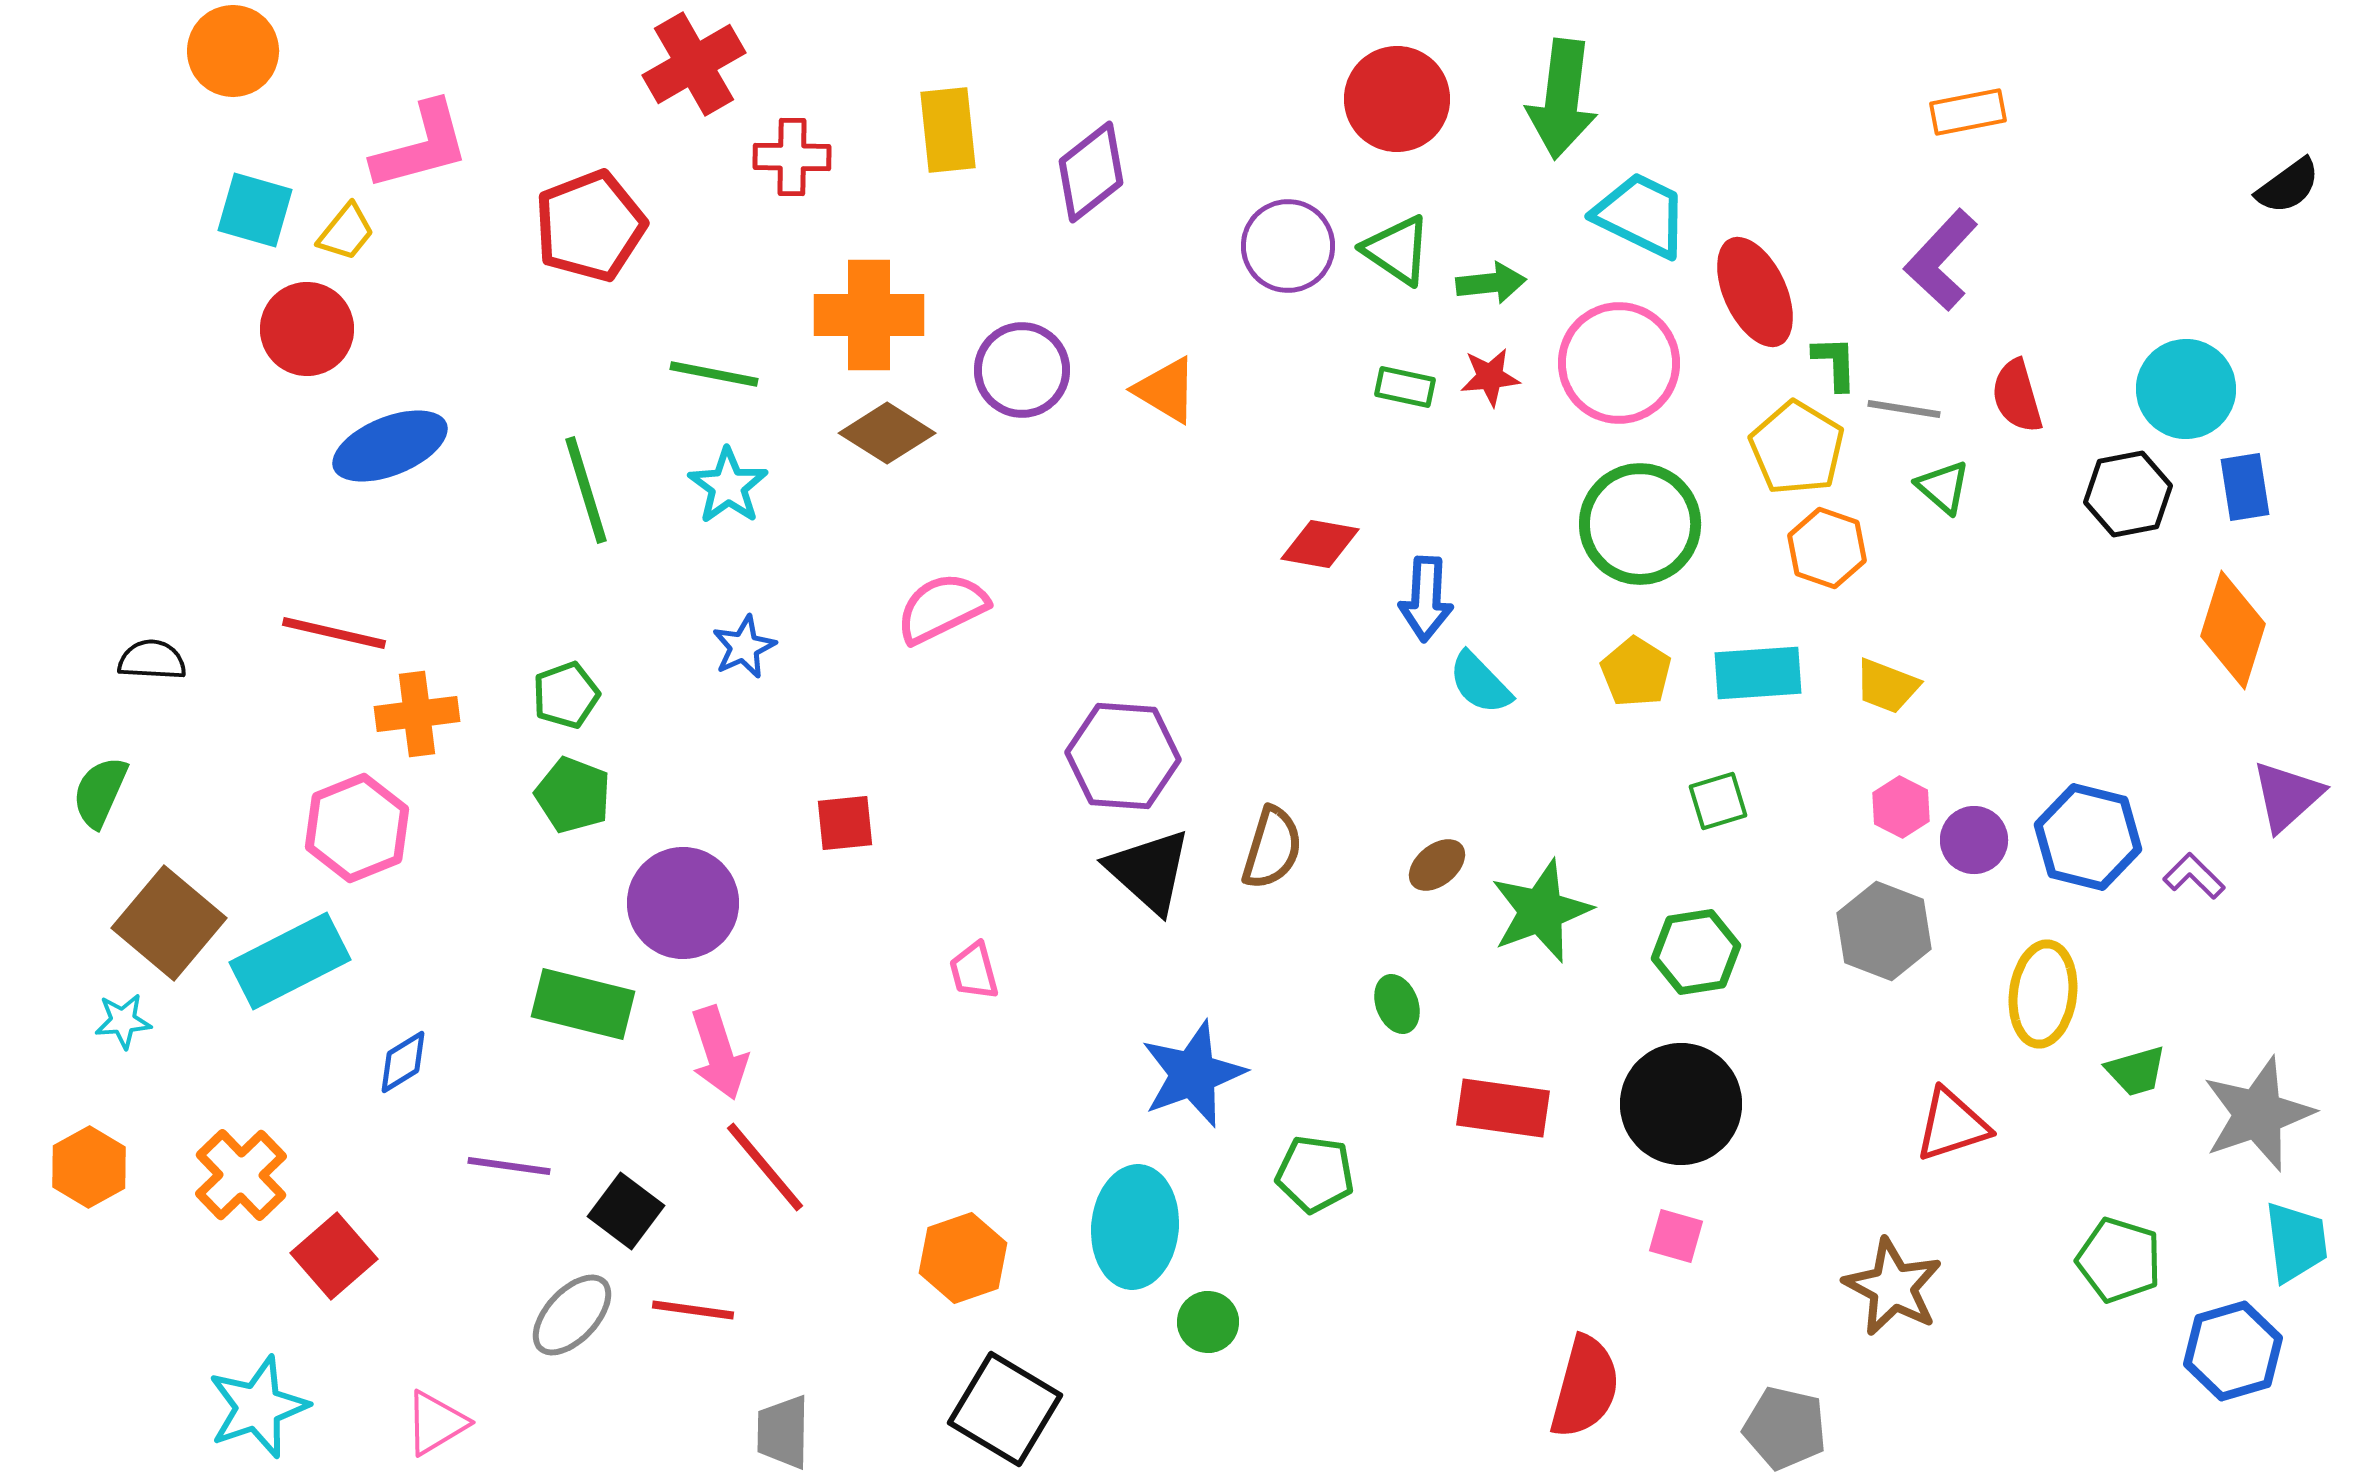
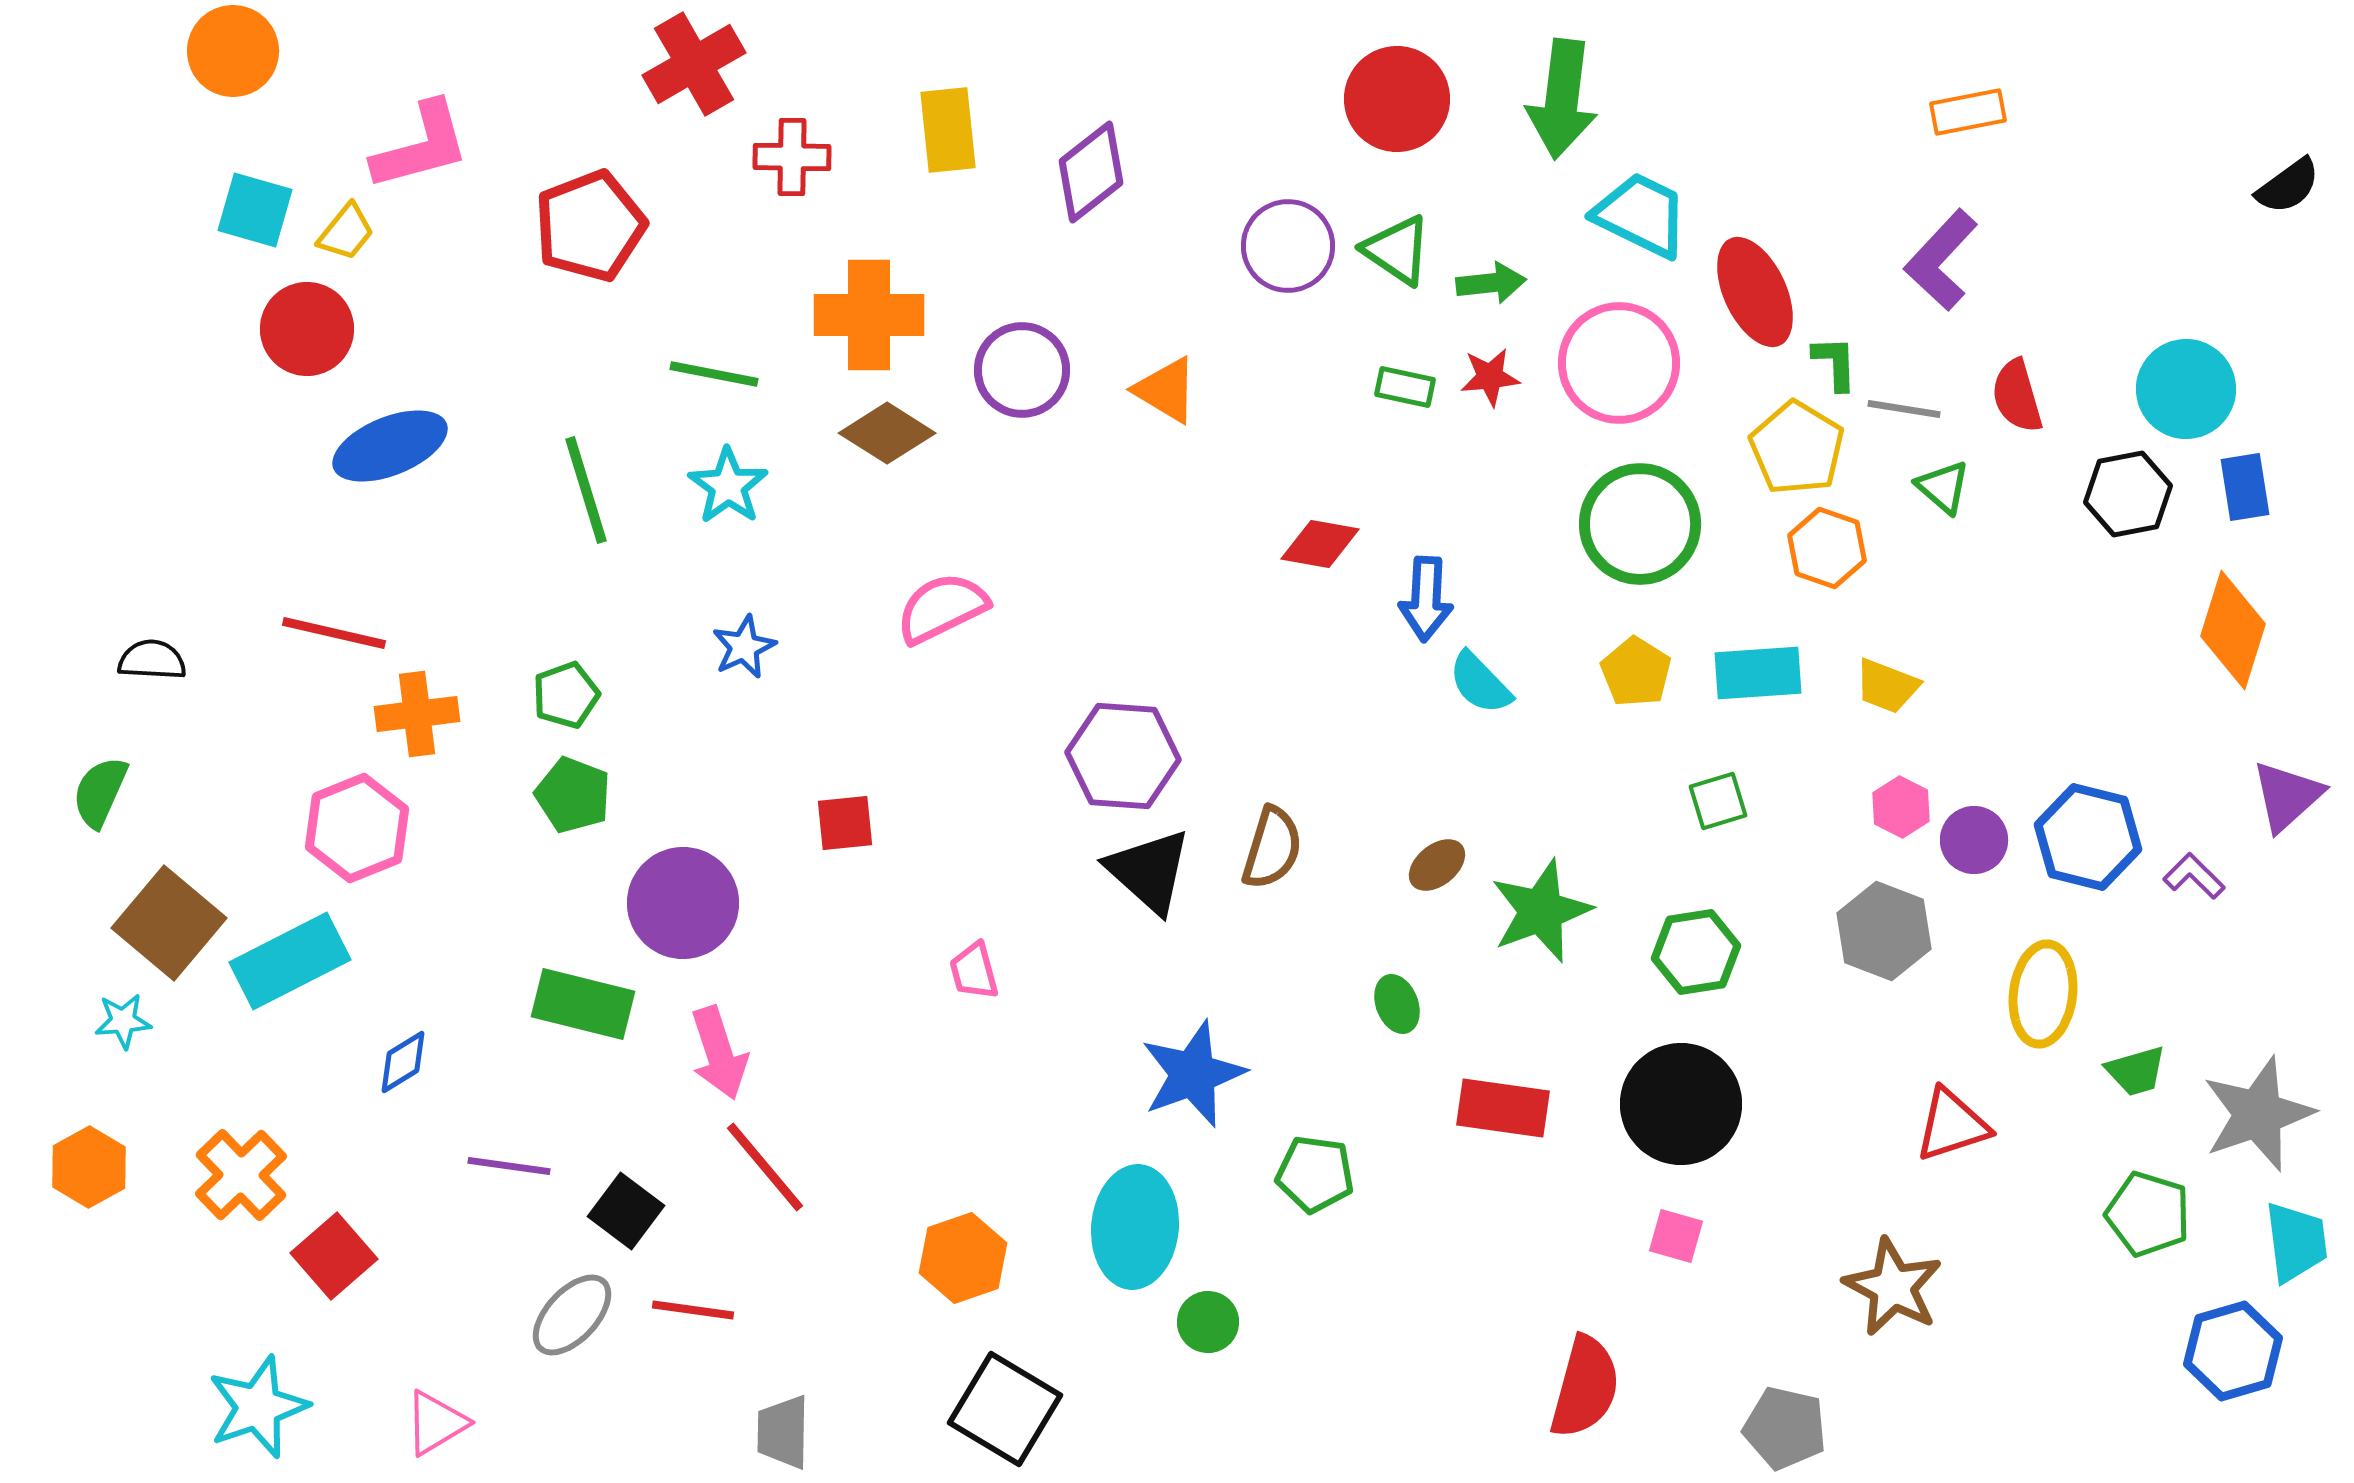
green pentagon at (2119, 1260): moved 29 px right, 46 px up
